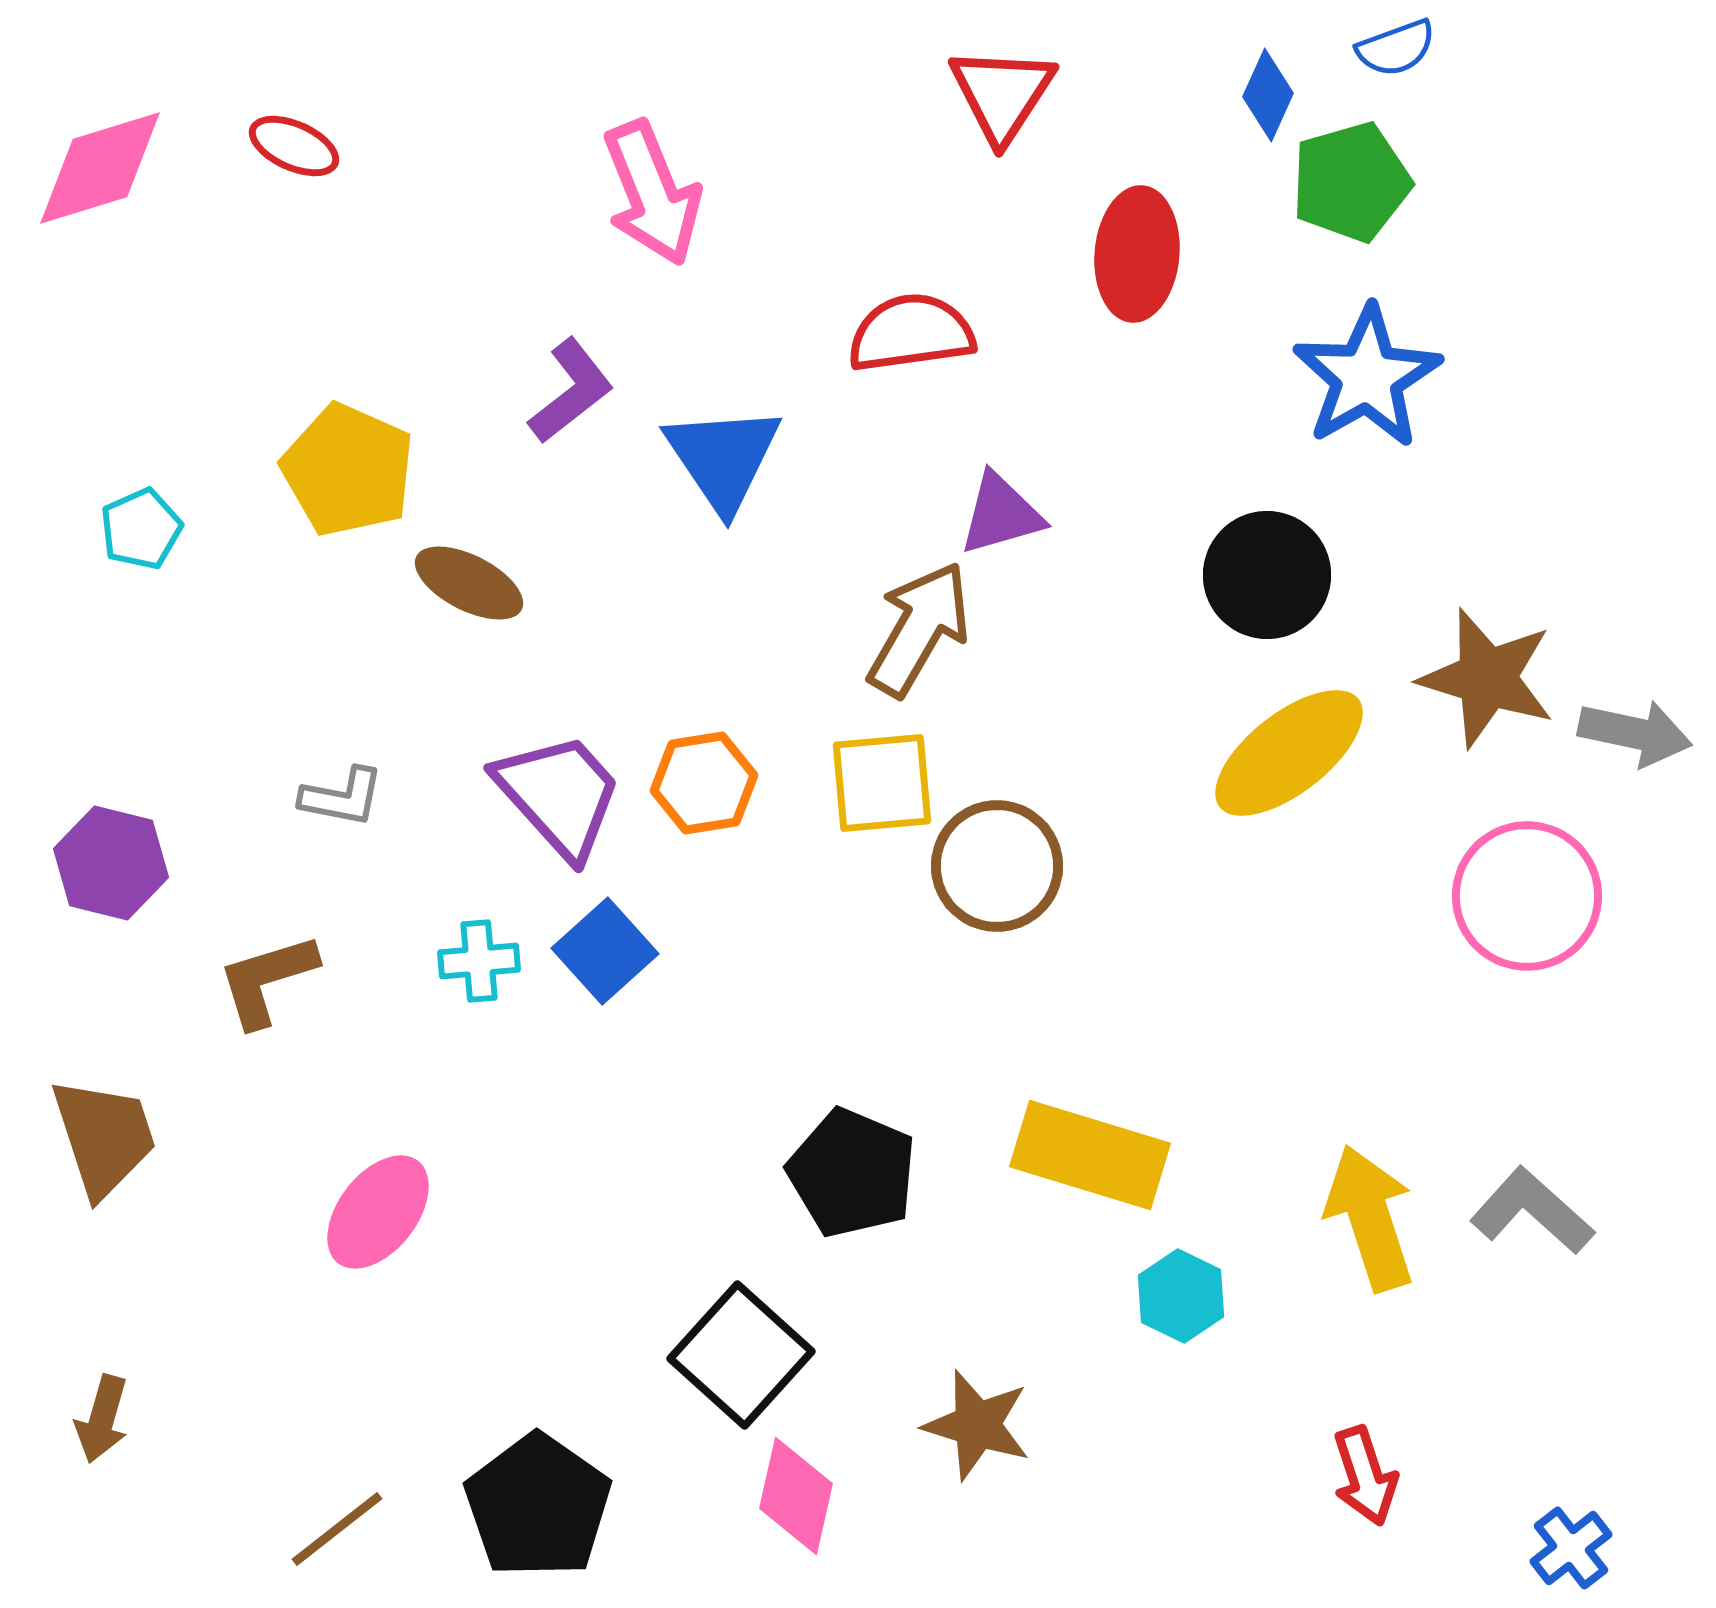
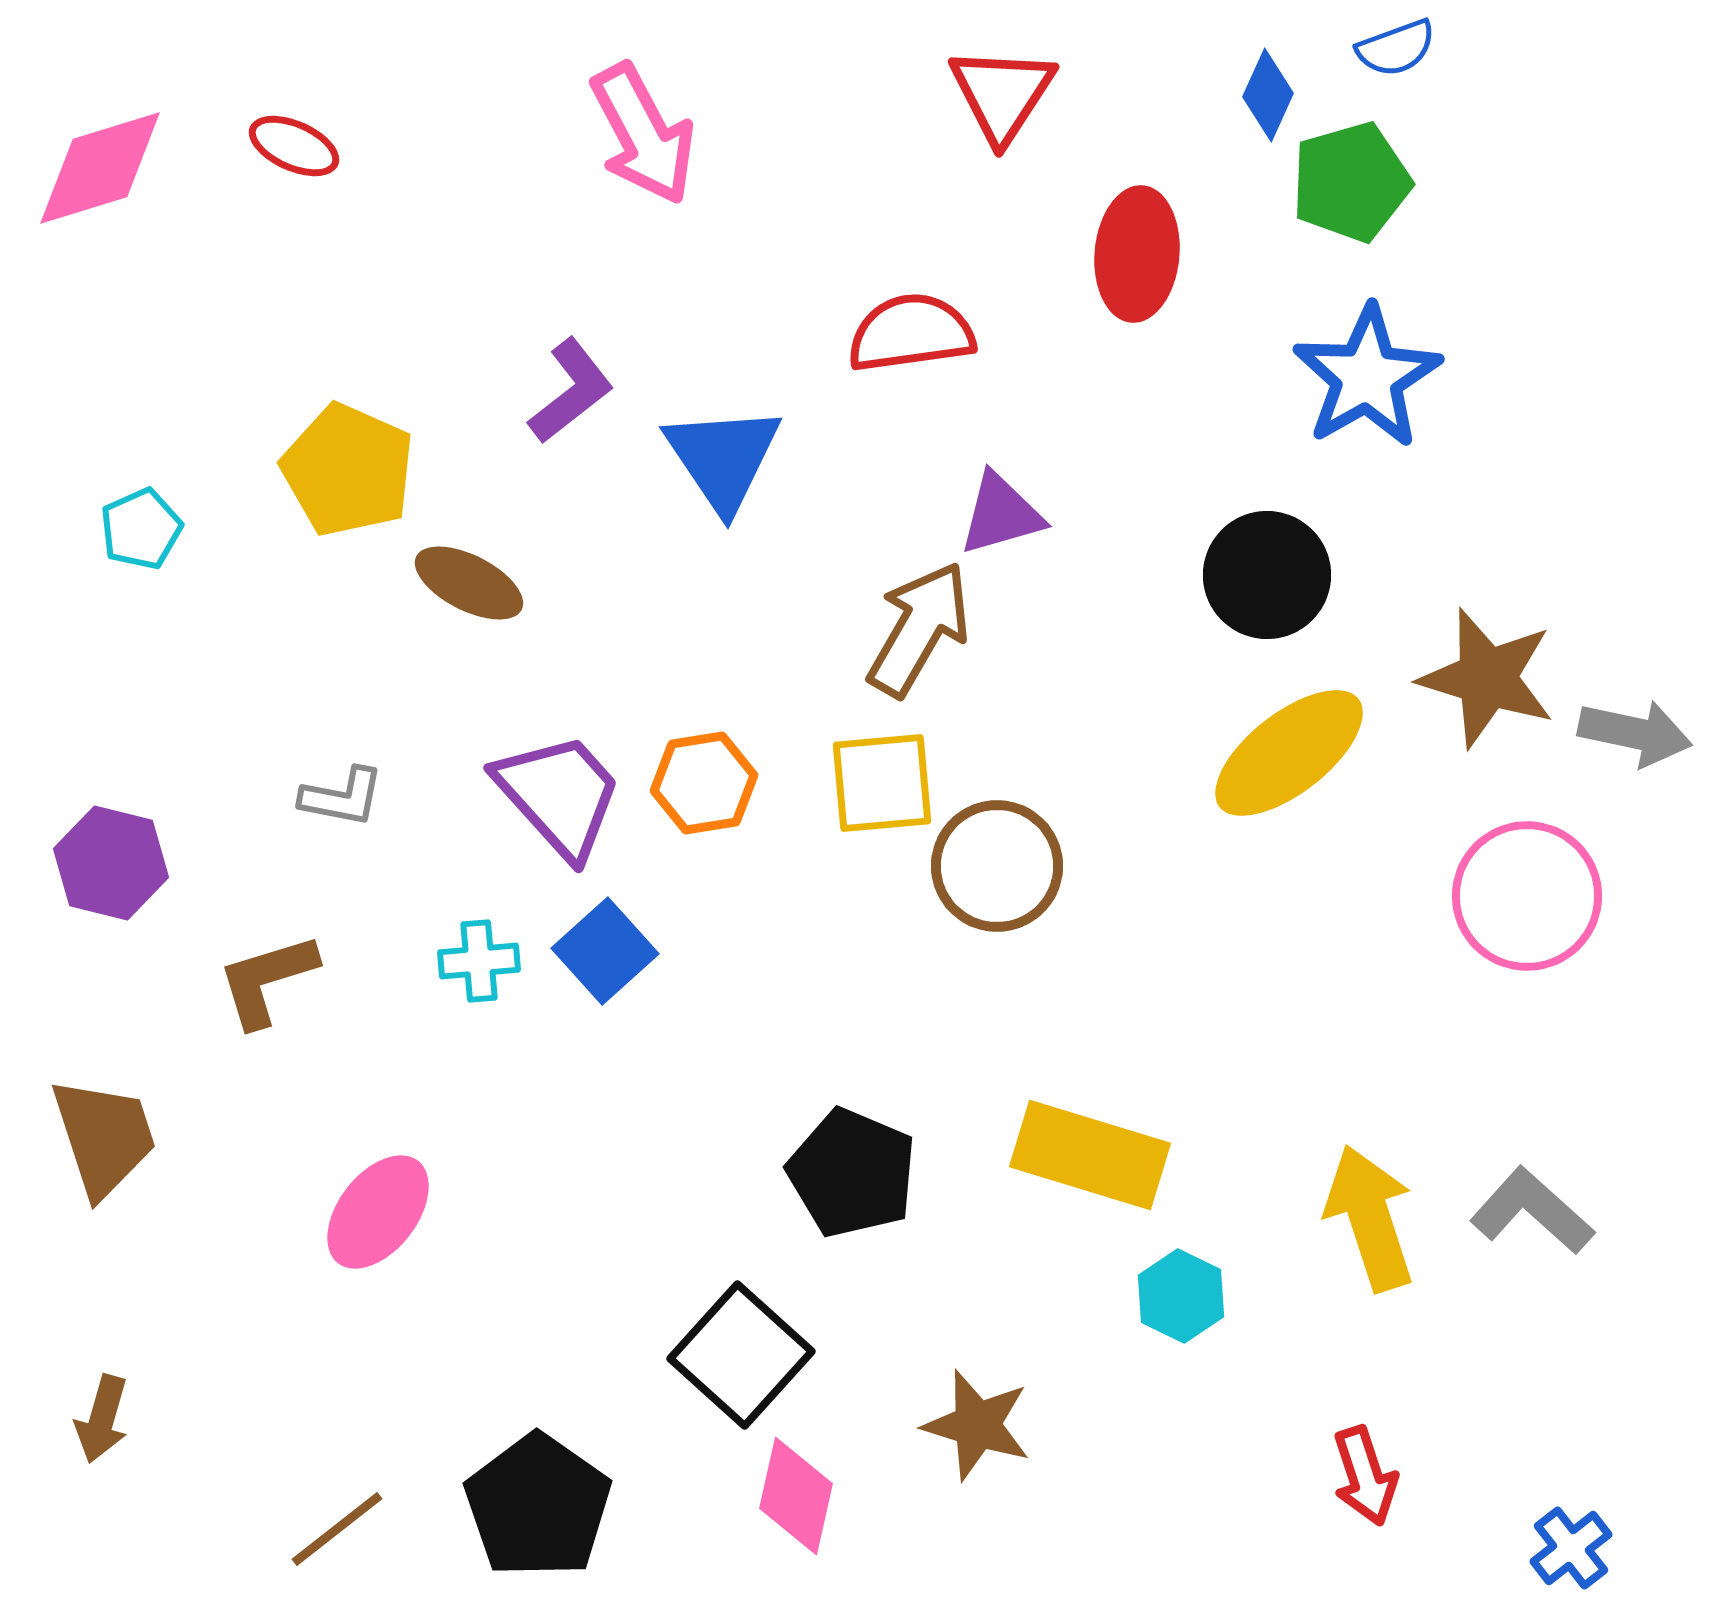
pink arrow at (652, 193): moved 9 px left, 59 px up; rotated 6 degrees counterclockwise
